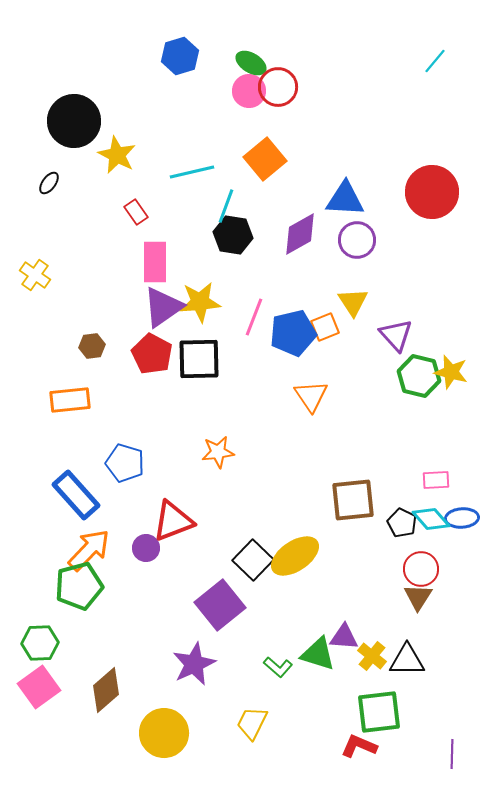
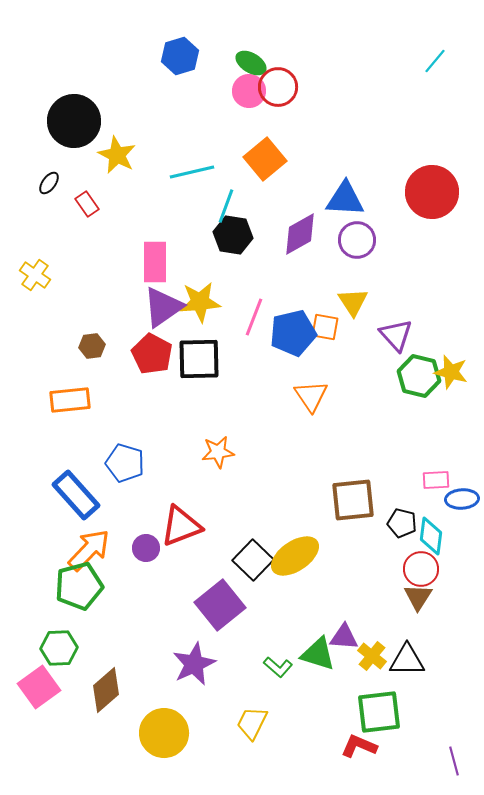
red rectangle at (136, 212): moved 49 px left, 8 px up
orange square at (325, 327): rotated 32 degrees clockwise
blue ellipse at (462, 518): moved 19 px up
cyan diamond at (431, 519): moved 17 px down; rotated 48 degrees clockwise
red triangle at (173, 521): moved 8 px right, 5 px down
black pentagon at (402, 523): rotated 12 degrees counterclockwise
green hexagon at (40, 643): moved 19 px right, 5 px down
purple line at (452, 754): moved 2 px right, 7 px down; rotated 16 degrees counterclockwise
